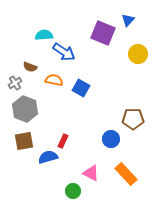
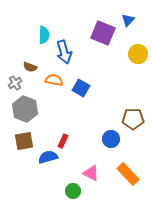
cyan semicircle: rotated 96 degrees clockwise
blue arrow: rotated 40 degrees clockwise
orange rectangle: moved 2 px right
